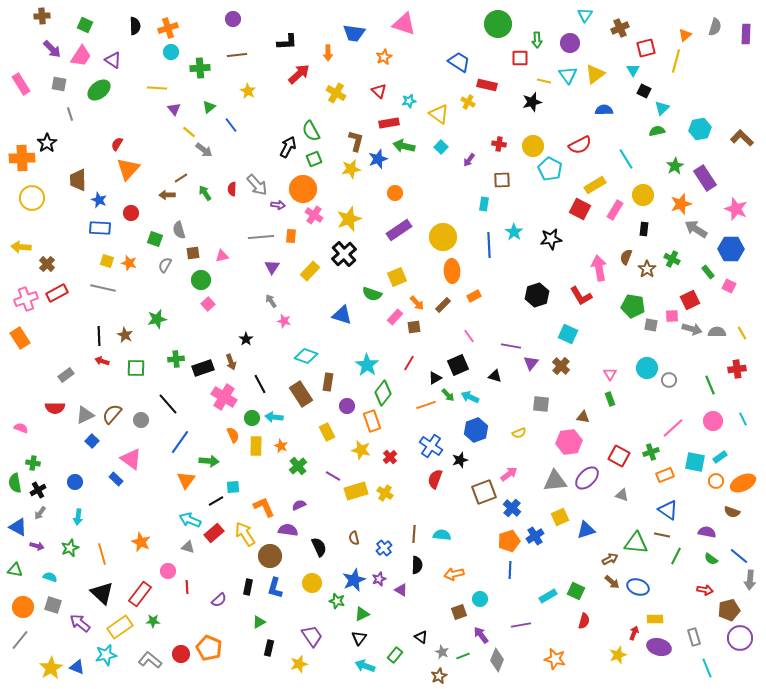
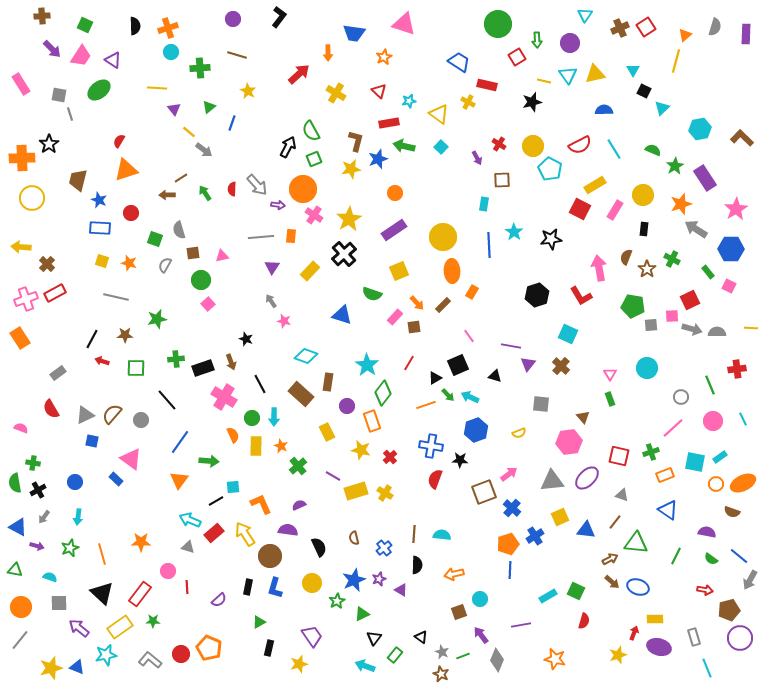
black L-shape at (287, 42): moved 8 px left, 25 px up; rotated 50 degrees counterclockwise
red square at (646, 48): moved 21 px up; rotated 18 degrees counterclockwise
brown line at (237, 55): rotated 24 degrees clockwise
red square at (520, 58): moved 3 px left, 1 px up; rotated 30 degrees counterclockwise
yellow triangle at (595, 74): rotated 25 degrees clockwise
gray square at (59, 84): moved 11 px down
blue line at (231, 125): moved 1 px right, 2 px up; rotated 56 degrees clockwise
green semicircle at (657, 131): moved 4 px left, 19 px down; rotated 35 degrees clockwise
black star at (47, 143): moved 2 px right, 1 px down
red semicircle at (117, 144): moved 2 px right, 3 px up
red cross at (499, 144): rotated 24 degrees clockwise
cyan line at (626, 159): moved 12 px left, 10 px up
purple arrow at (469, 160): moved 8 px right, 2 px up; rotated 64 degrees counterclockwise
orange triangle at (128, 169): moved 2 px left, 1 px down; rotated 30 degrees clockwise
brown trapezoid at (78, 180): rotated 15 degrees clockwise
pink star at (736, 209): rotated 20 degrees clockwise
yellow star at (349, 219): rotated 10 degrees counterclockwise
purple rectangle at (399, 230): moved 5 px left
yellow square at (107, 261): moved 5 px left
yellow square at (397, 277): moved 2 px right, 6 px up
gray line at (103, 288): moved 13 px right, 9 px down
red rectangle at (57, 293): moved 2 px left
orange rectangle at (474, 296): moved 2 px left, 4 px up; rotated 32 degrees counterclockwise
gray square at (651, 325): rotated 16 degrees counterclockwise
yellow line at (742, 333): moved 9 px right, 5 px up; rotated 56 degrees counterclockwise
brown star at (125, 335): rotated 28 degrees counterclockwise
black line at (99, 336): moved 7 px left, 3 px down; rotated 30 degrees clockwise
black star at (246, 339): rotated 16 degrees counterclockwise
purple triangle at (531, 363): moved 3 px left, 1 px down
gray rectangle at (66, 375): moved 8 px left, 2 px up
gray circle at (669, 380): moved 12 px right, 17 px down
brown rectangle at (301, 394): rotated 15 degrees counterclockwise
black line at (168, 404): moved 1 px left, 4 px up
red semicircle at (55, 408): moved 4 px left, 1 px down; rotated 60 degrees clockwise
cyan arrow at (274, 417): rotated 96 degrees counterclockwise
brown triangle at (583, 417): rotated 40 degrees clockwise
blue square at (92, 441): rotated 32 degrees counterclockwise
blue cross at (431, 446): rotated 25 degrees counterclockwise
red square at (619, 456): rotated 15 degrees counterclockwise
black star at (460, 460): rotated 21 degrees clockwise
orange triangle at (186, 480): moved 7 px left
gray triangle at (555, 481): moved 3 px left
orange circle at (716, 481): moved 3 px down
orange L-shape at (264, 507): moved 3 px left, 3 px up
gray arrow at (40, 513): moved 4 px right, 4 px down
blue triangle at (586, 530): rotated 24 degrees clockwise
brown line at (662, 535): moved 47 px left, 13 px up; rotated 63 degrees counterclockwise
orange pentagon at (509, 541): moved 1 px left, 3 px down
orange star at (141, 542): rotated 24 degrees counterclockwise
gray arrow at (750, 580): rotated 24 degrees clockwise
green star at (337, 601): rotated 28 degrees clockwise
gray square at (53, 605): moved 6 px right, 2 px up; rotated 18 degrees counterclockwise
orange circle at (23, 607): moved 2 px left
purple arrow at (80, 623): moved 1 px left, 5 px down
black triangle at (359, 638): moved 15 px right
yellow star at (51, 668): rotated 15 degrees clockwise
brown star at (439, 676): moved 2 px right, 2 px up; rotated 21 degrees counterclockwise
